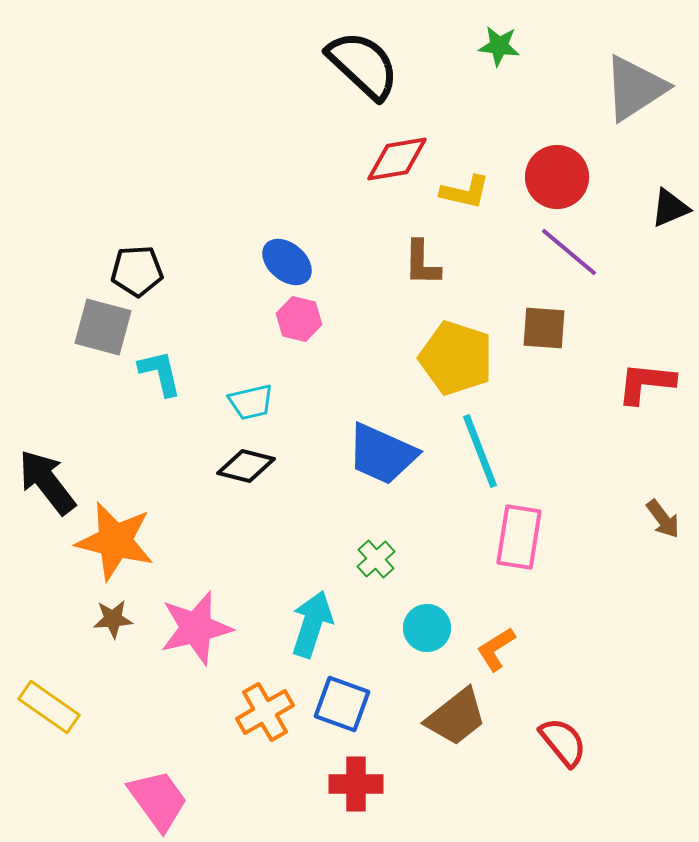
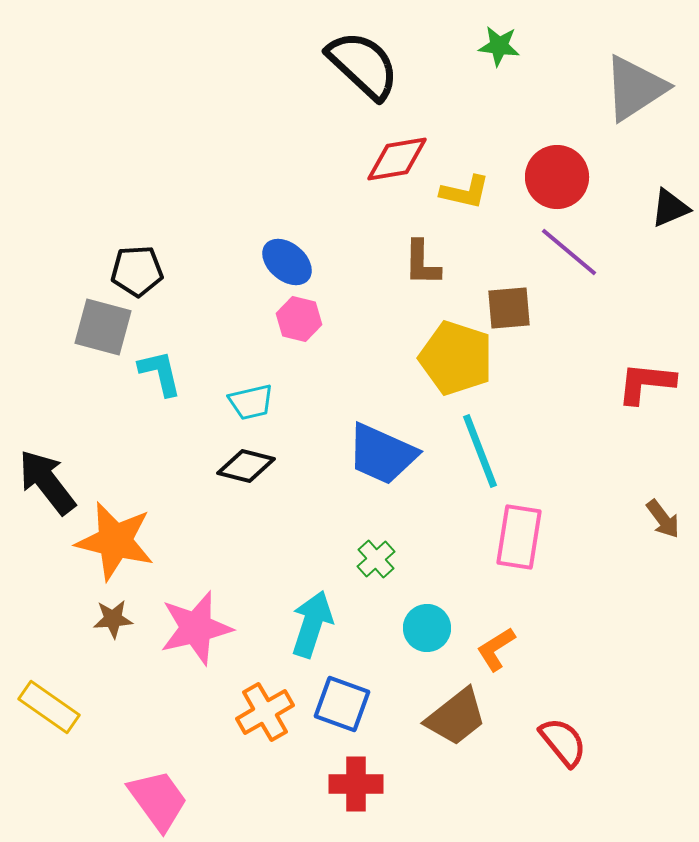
brown square: moved 35 px left, 20 px up; rotated 9 degrees counterclockwise
